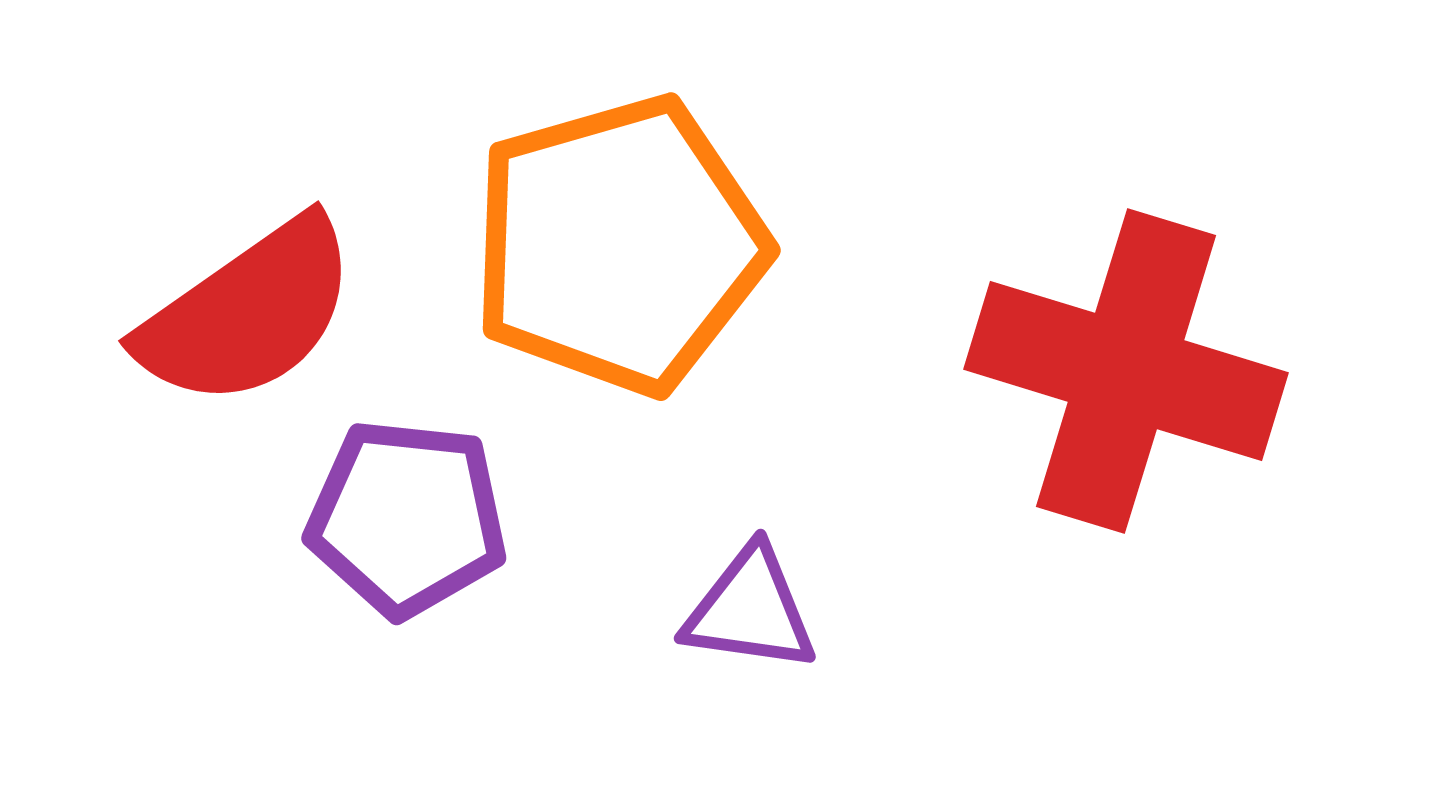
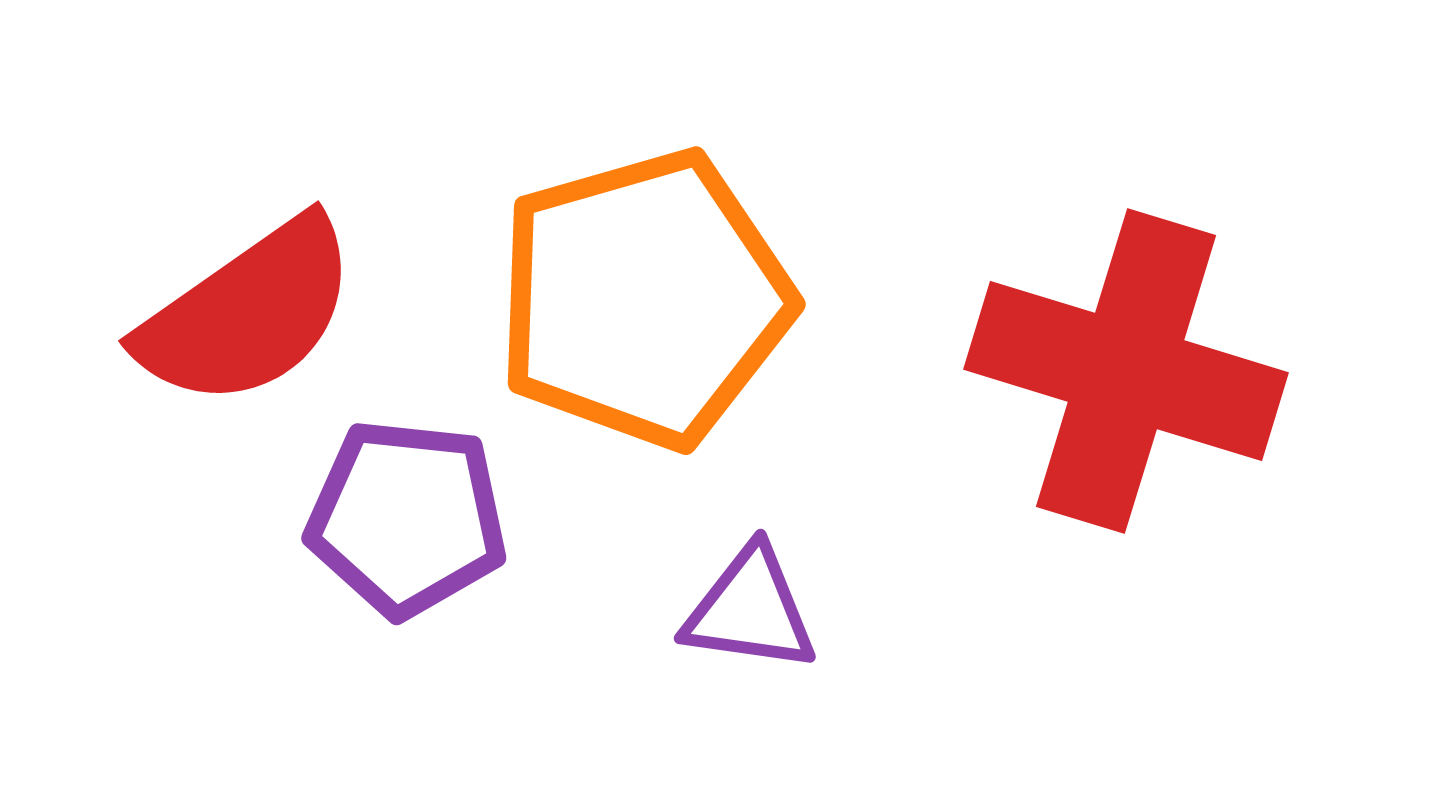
orange pentagon: moved 25 px right, 54 px down
